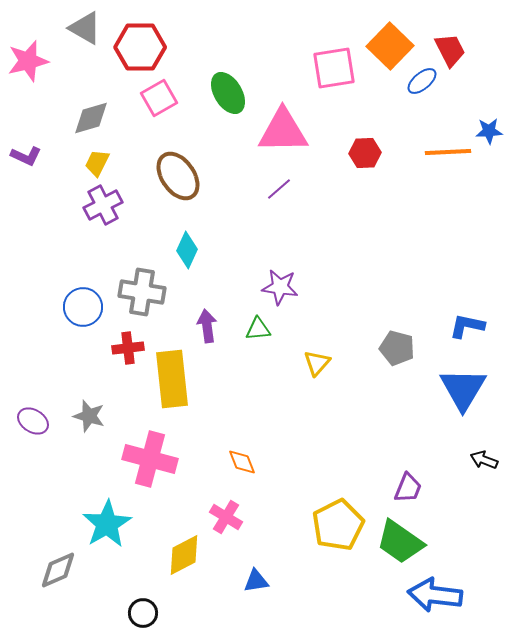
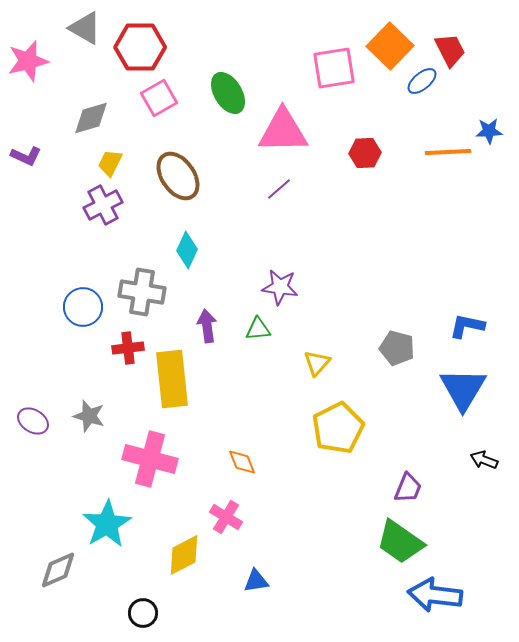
yellow trapezoid at (97, 163): moved 13 px right
yellow pentagon at (338, 525): moved 97 px up
